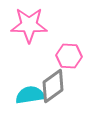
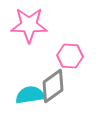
pink hexagon: moved 1 px right
